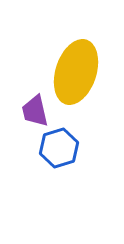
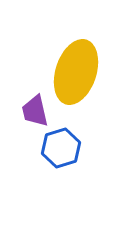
blue hexagon: moved 2 px right
